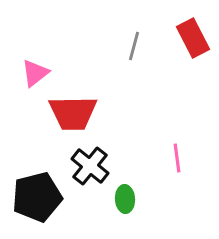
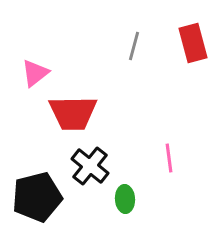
red rectangle: moved 5 px down; rotated 12 degrees clockwise
pink line: moved 8 px left
